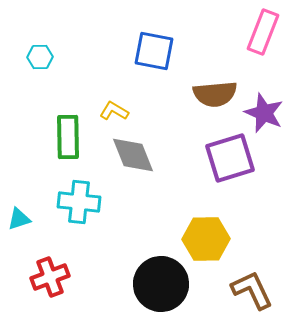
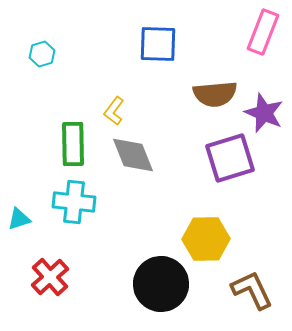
blue square: moved 4 px right, 7 px up; rotated 9 degrees counterclockwise
cyan hexagon: moved 2 px right, 3 px up; rotated 15 degrees counterclockwise
yellow L-shape: rotated 84 degrees counterclockwise
green rectangle: moved 5 px right, 7 px down
cyan cross: moved 5 px left
red cross: rotated 21 degrees counterclockwise
